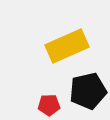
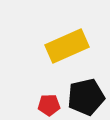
black pentagon: moved 2 px left, 6 px down
